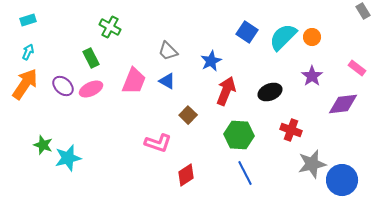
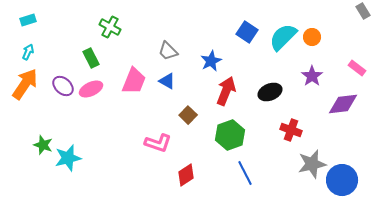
green hexagon: moved 9 px left; rotated 24 degrees counterclockwise
